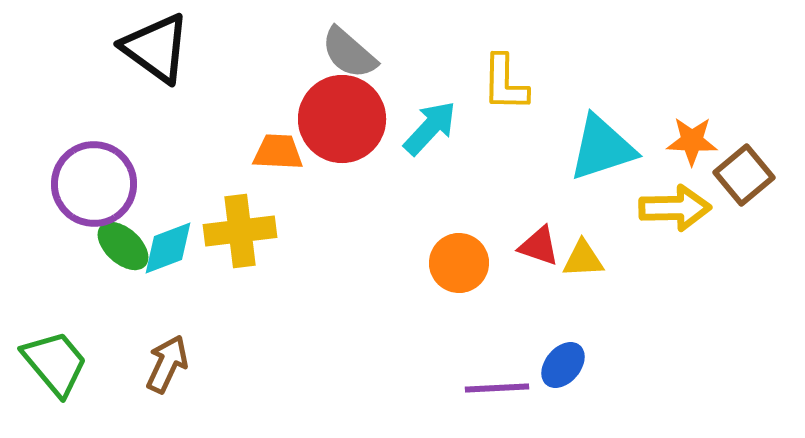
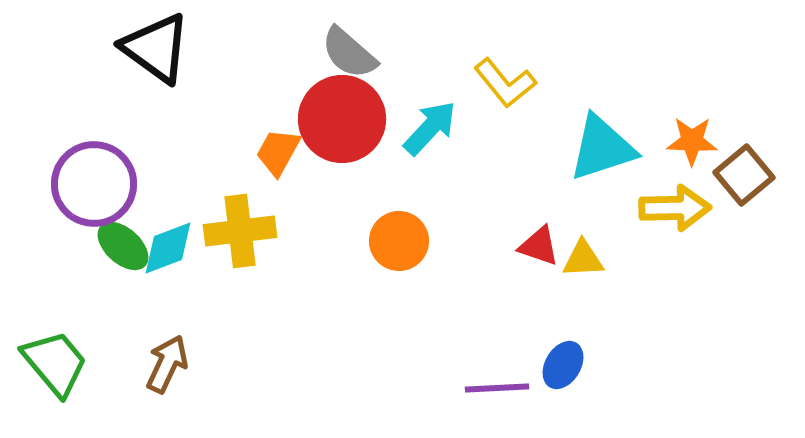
yellow L-shape: rotated 40 degrees counterclockwise
orange trapezoid: rotated 64 degrees counterclockwise
orange circle: moved 60 px left, 22 px up
blue ellipse: rotated 9 degrees counterclockwise
